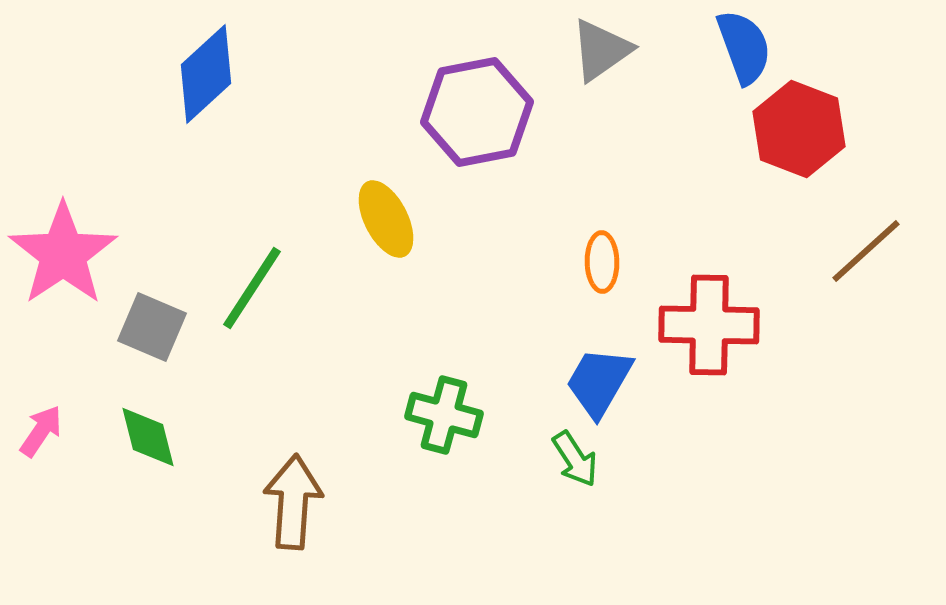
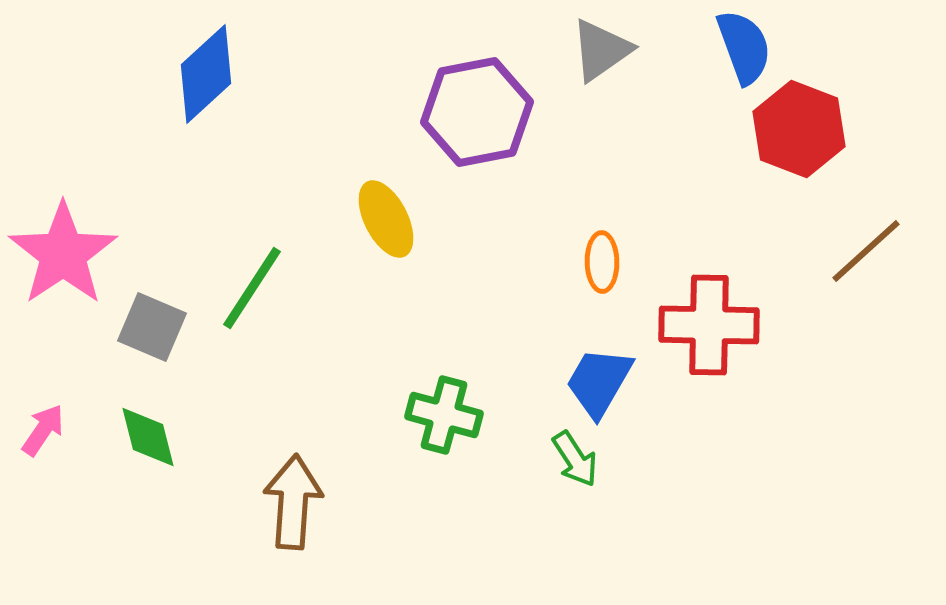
pink arrow: moved 2 px right, 1 px up
